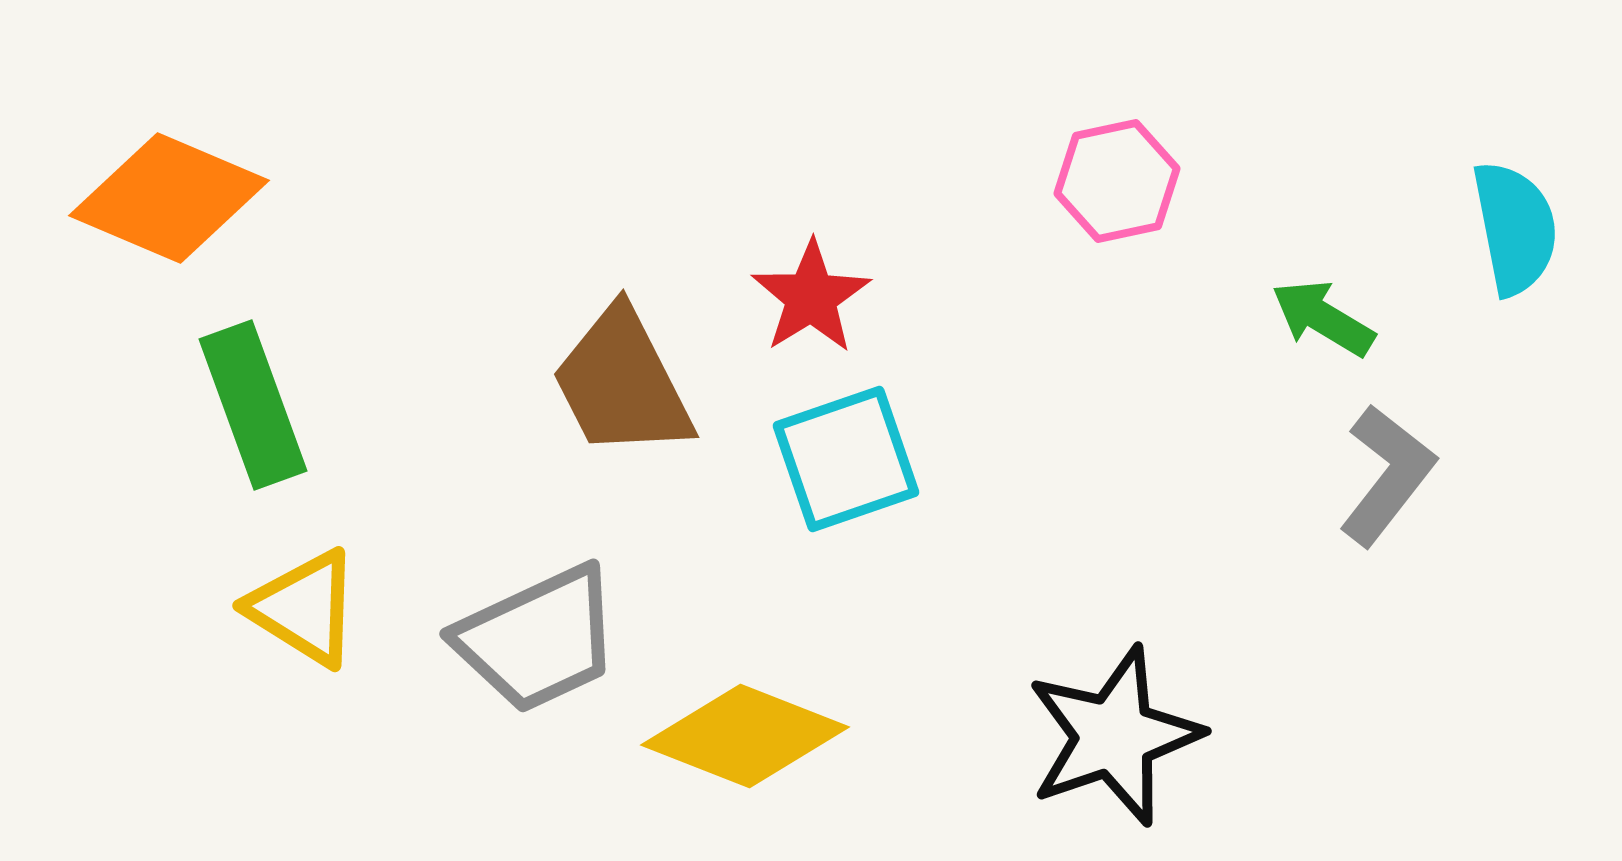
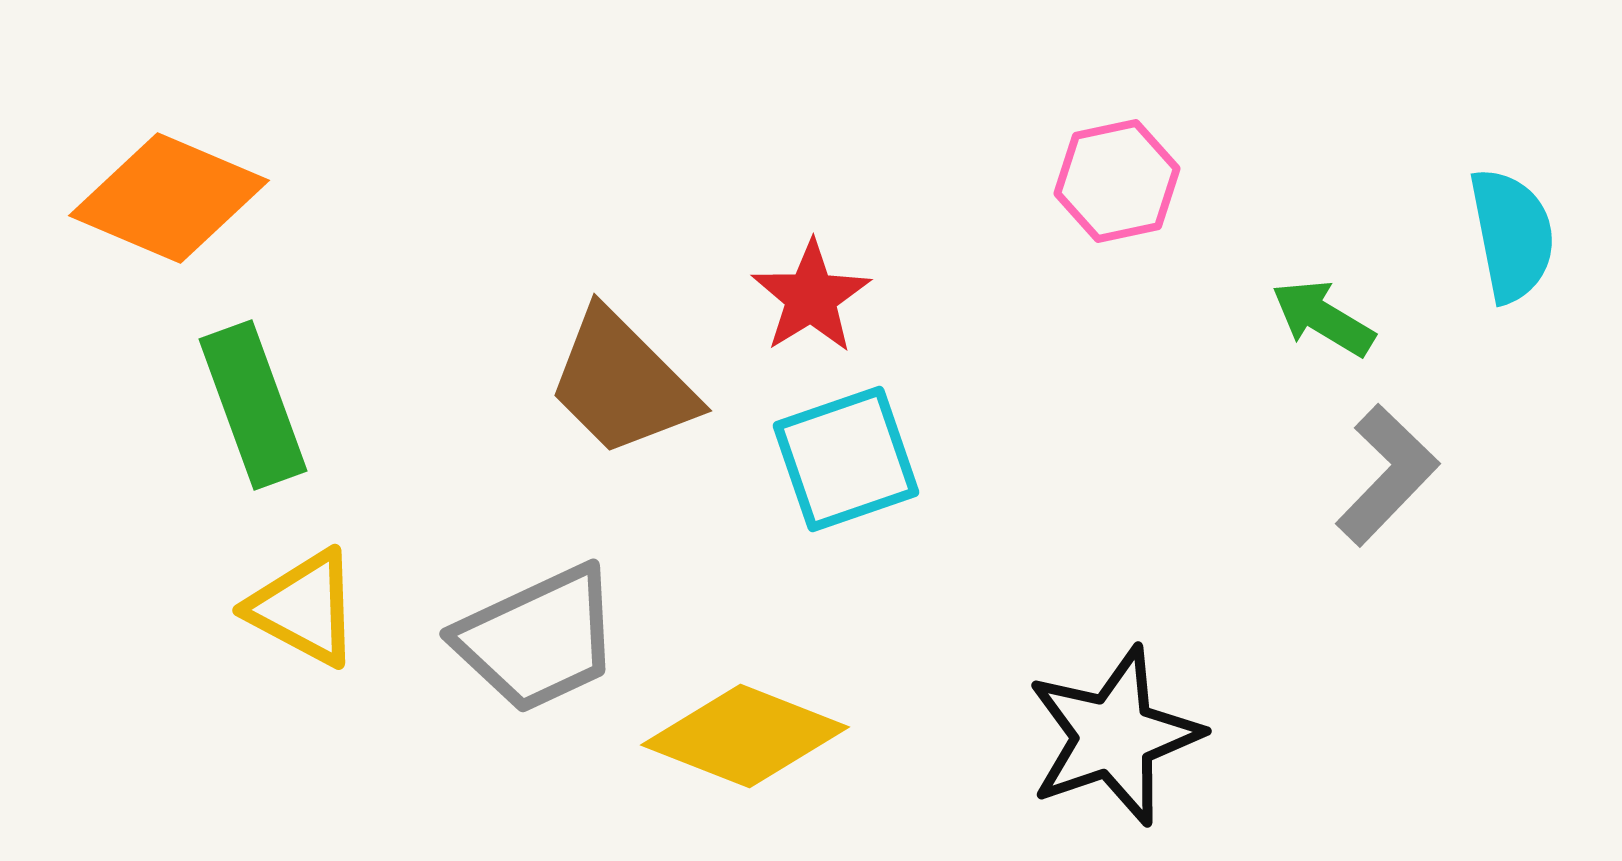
cyan semicircle: moved 3 px left, 7 px down
brown trapezoid: rotated 18 degrees counterclockwise
gray L-shape: rotated 6 degrees clockwise
yellow triangle: rotated 4 degrees counterclockwise
